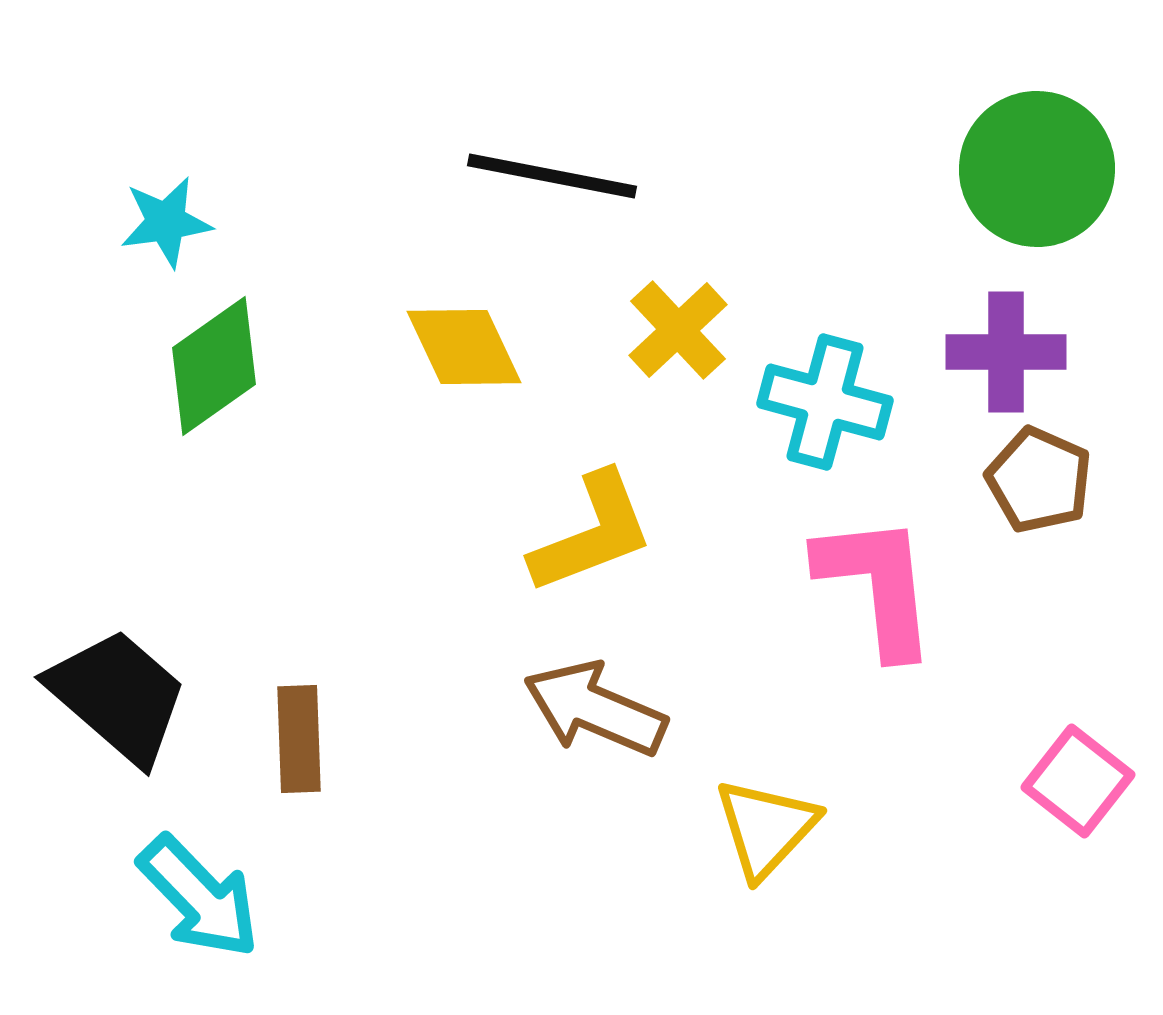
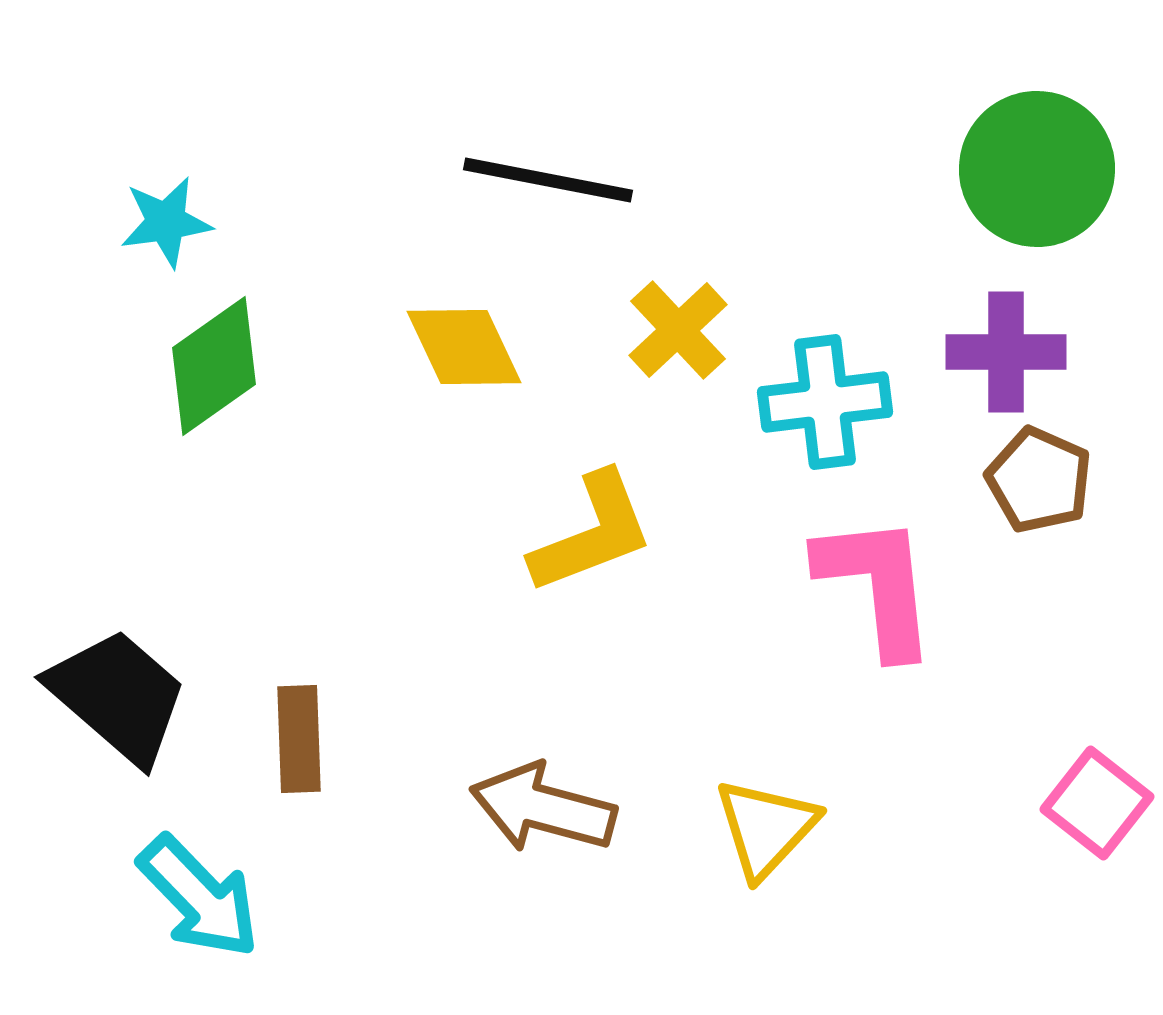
black line: moved 4 px left, 4 px down
cyan cross: rotated 22 degrees counterclockwise
brown arrow: moved 52 px left, 99 px down; rotated 8 degrees counterclockwise
pink square: moved 19 px right, 22 px down
